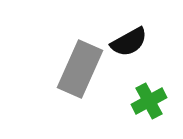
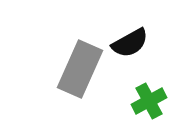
black semicircle: moved 1 px right, 1 px down
